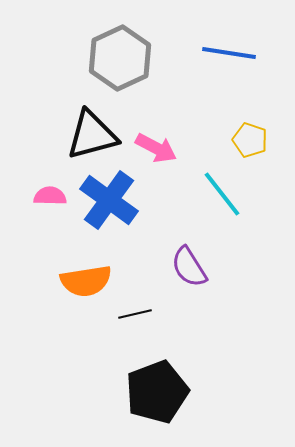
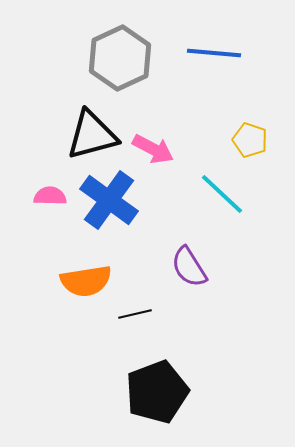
blue line: moved 15 px left; rotated 4 degrees counterclockwise
pink arrow: moved 3 px left, 1 px down
cyan line: rotated 9 degrees counterclockwise
